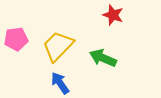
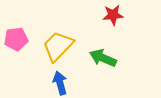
red star: rotated 25 degrees counterclockwise
blue arrow: rotated 20 degrees clockwise
